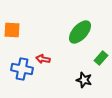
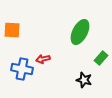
green ellipse: rotated 15 degrees counterclockwise
red arrow: rotated 24 degrees counterclockwise
